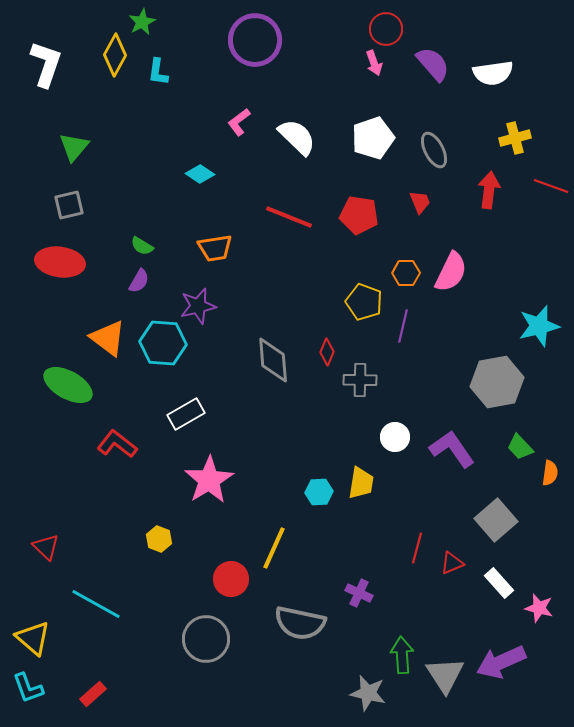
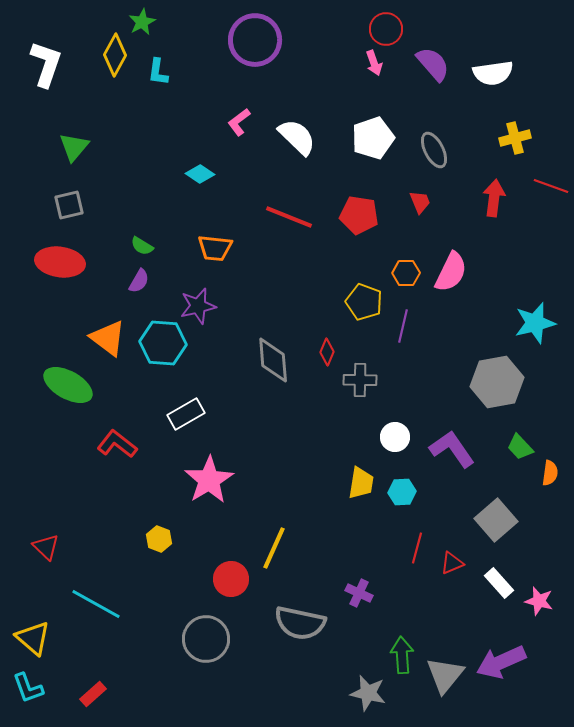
red arrow at (489, 190): moved 5 px right, 8 px down
orange trapezoid at (215, 248): rotated 15 degrees clockwise
cyan star at (539, 326): moved 4 px left, 3 px up
cyan hexagon at (319, 492): moved 83 px right
pink star at (539, 608): moved 7 px up
gray triangle at (445, 675): rotated 12 degrees clockwise
